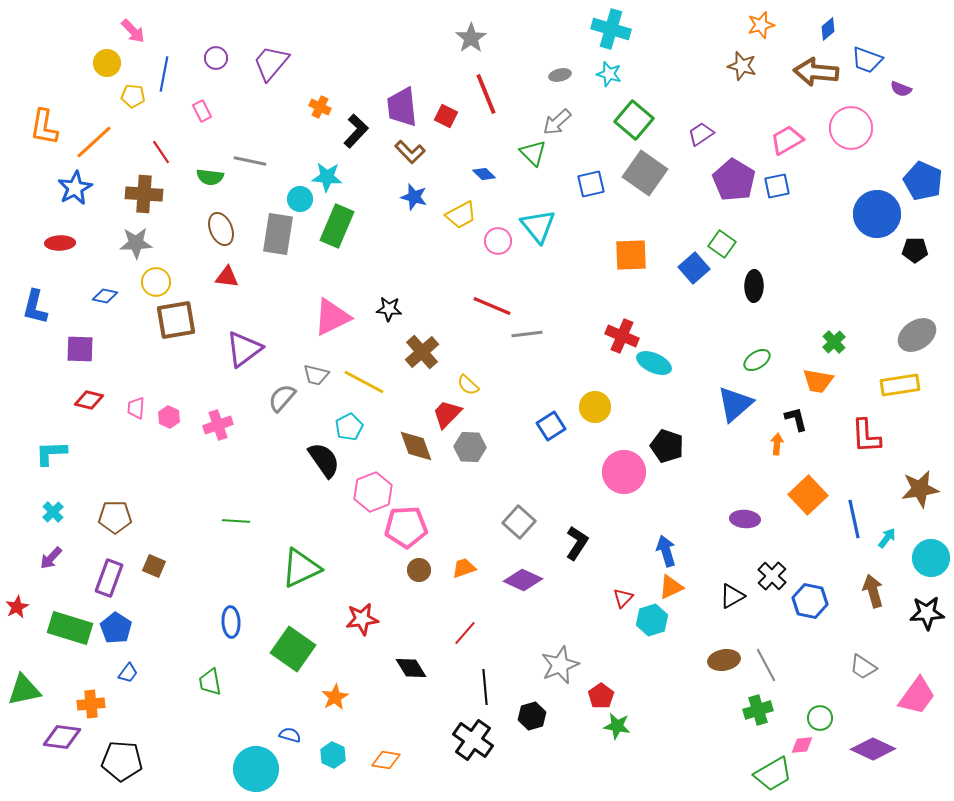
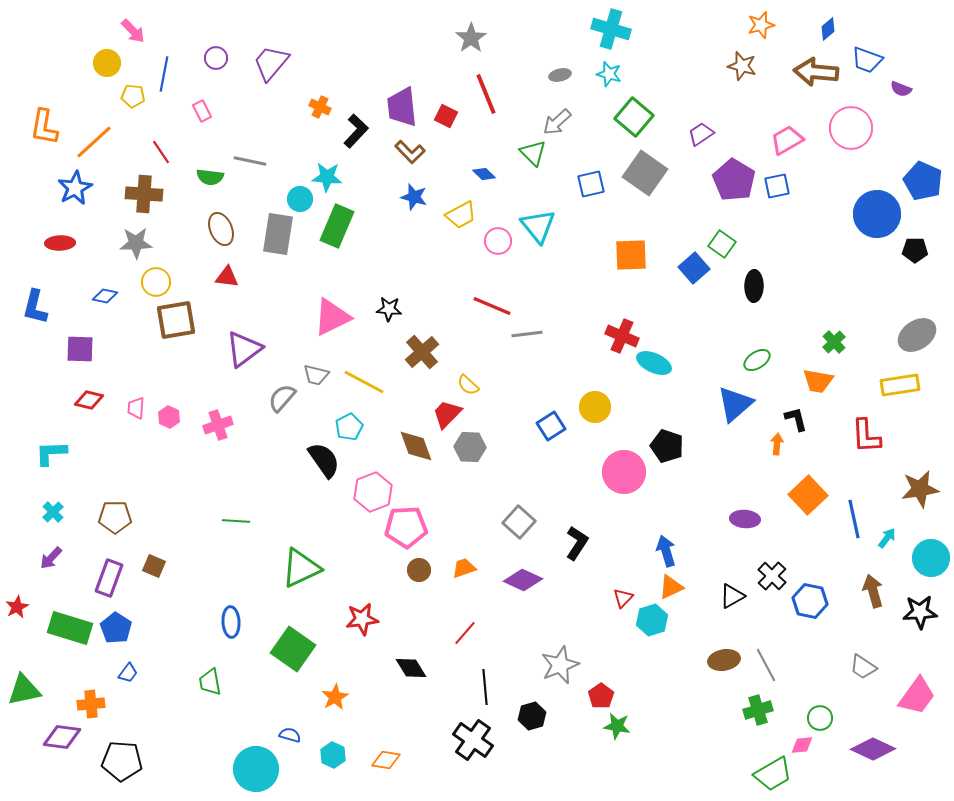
green square at (634, 120): moved 3 px up
black star at (927, 613): moved 7 px left, 1 px up
